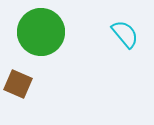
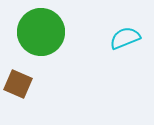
cyan semicircle: moved 4 px down; rotated 72 degrees counterclockwise
